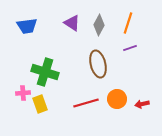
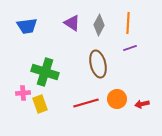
orange line: rotated 15 degrees counterclockwise
